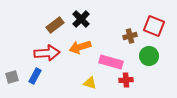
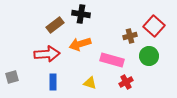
black cross: moved 5 px up; rotated 36 degrees counterclockwise
red square: rotated 20 degrees clockwise
orange arrow: moved 3 px up
red arrow: moved 1 px down
pink rectangle: moved 1 px right, 2 px up
blue rectangle: moved 18 px right, 6 px down; rotated 28 degrees counterclockwise
red cross: moved 2 px down; rotated 24 degrees counterclockwise
